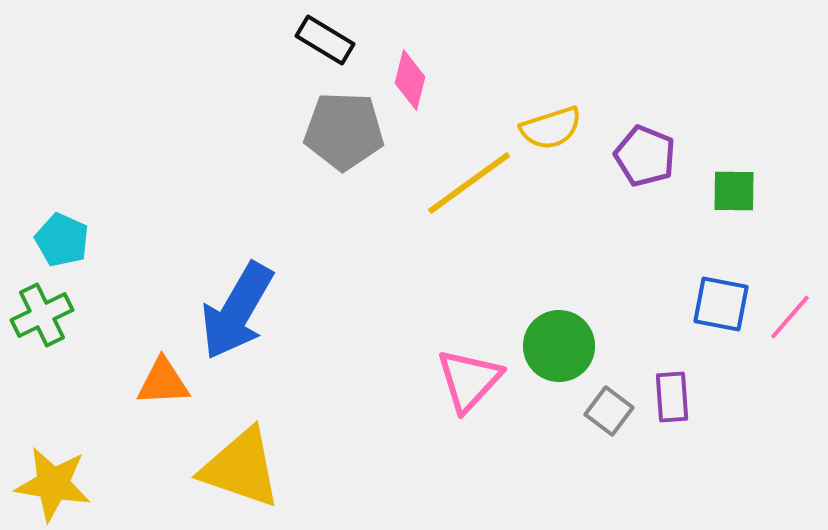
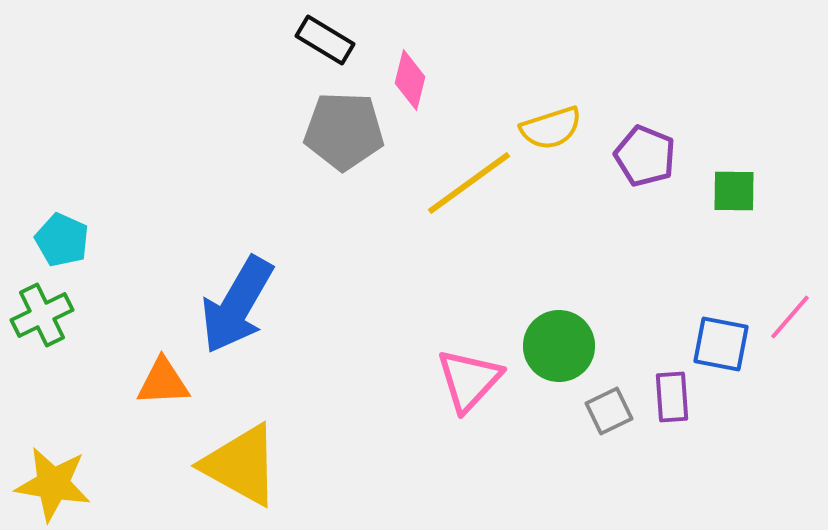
blue square: moved 40 px down
blue arrow: moved 6 px up
gray square: rotated 27 degrees clockwise
yellow triangle: moved 3 px up; rotated 10 degrees clockwise
